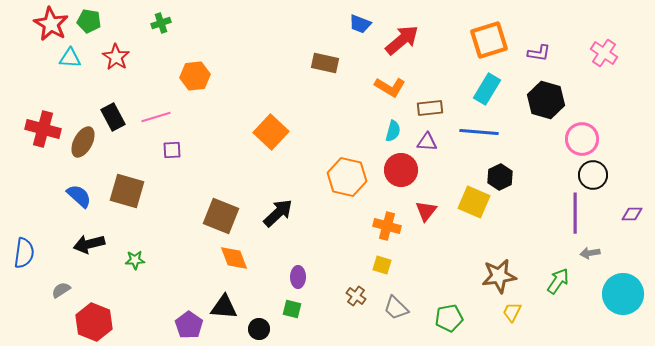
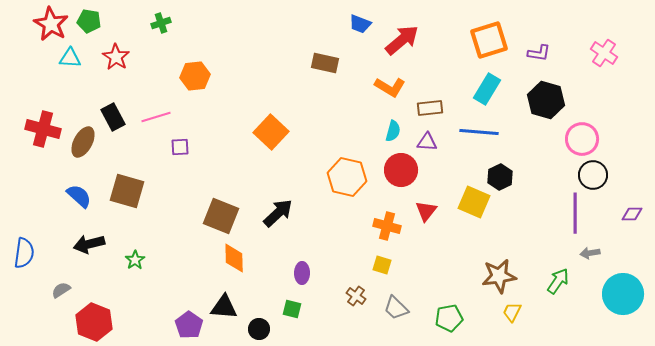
purple square at (172, 150): moved 8 px right, 3 px up
orange diamond at (234, 258): rotated 20 degrees clockwise
green star at (135, 260): rotated 30 degrees counterclockwise
purple ellipse at (298, 277): moved 4 px right, 4 px up
